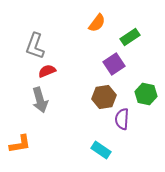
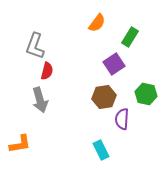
green rectangle: rotated 24 degrees counterclockwise
red semicircle: rotated 126 degrees clockwise
cyan rectangle: rotated 30 degrees clockwise
